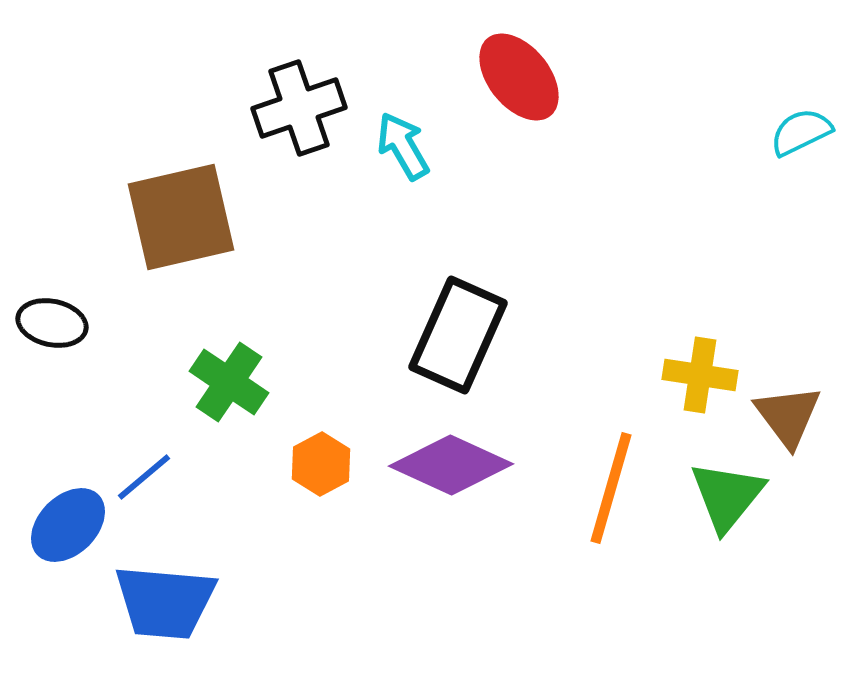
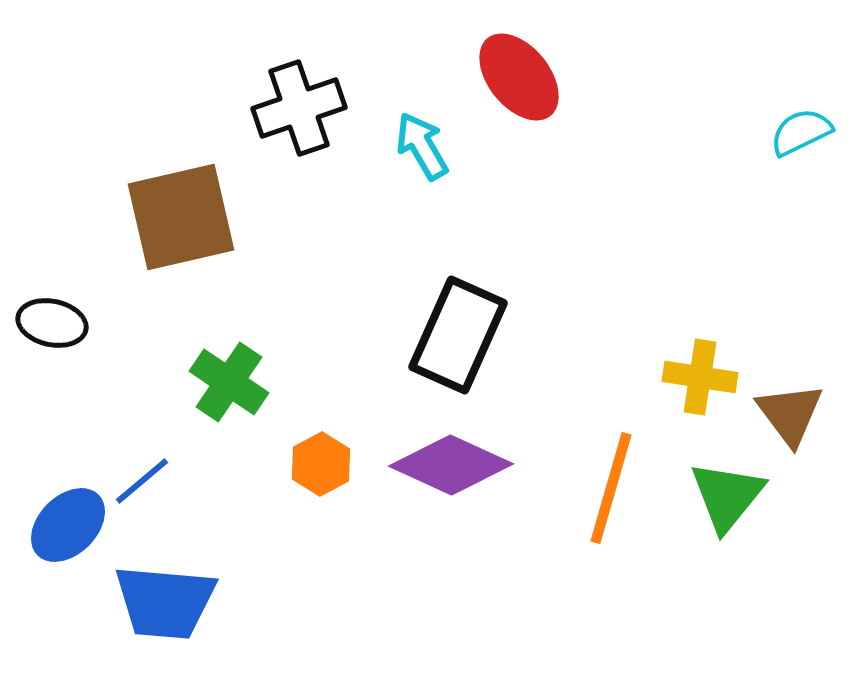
cyan arrow: moved 19 px right
yellow cross: moved 2 px down
brown triangle: moved 2 px right, 2 px up
blue line: moved 2 px left, 4 px down
